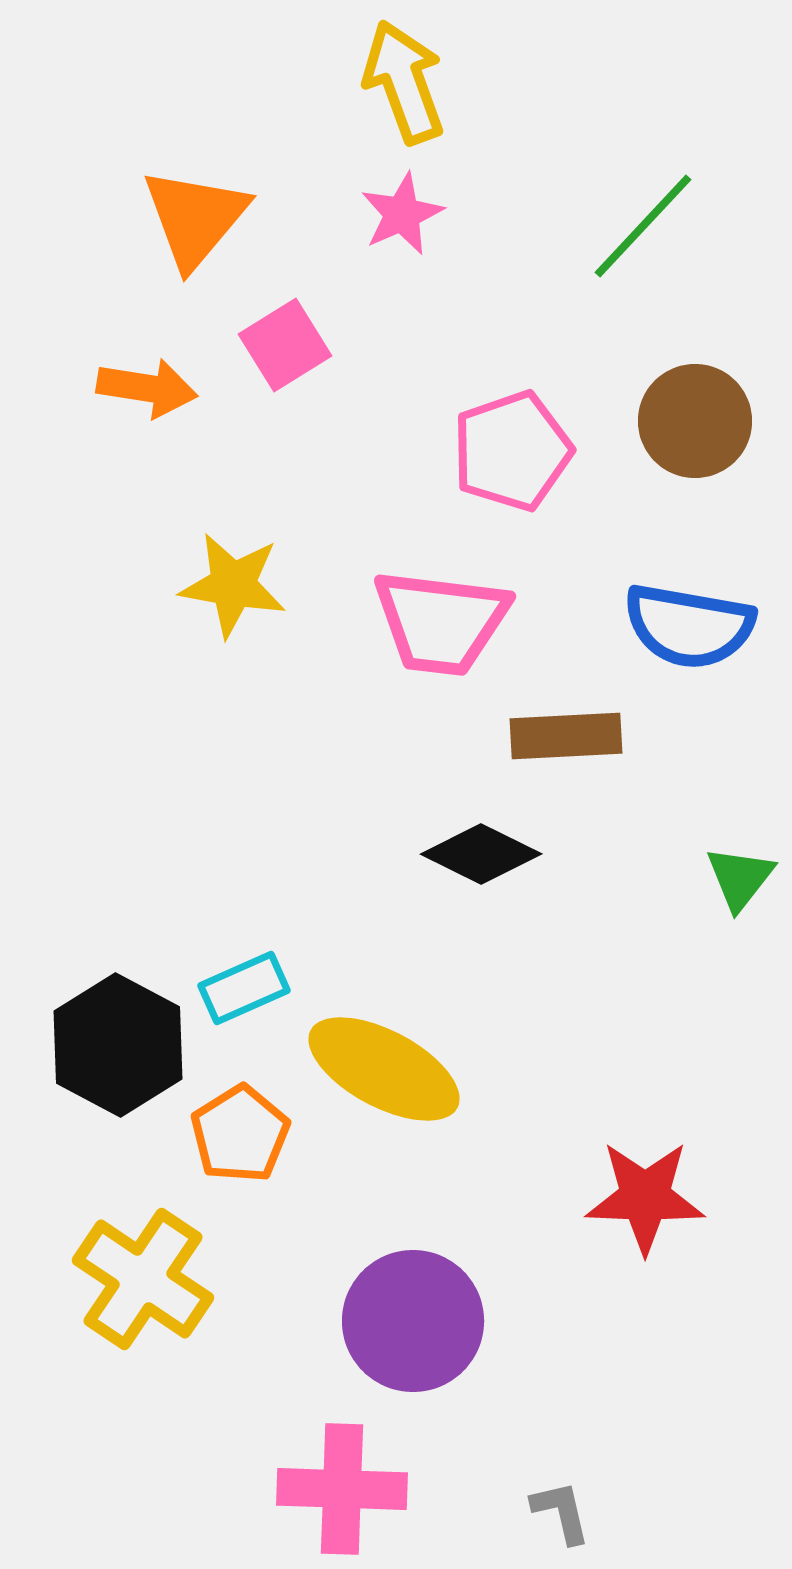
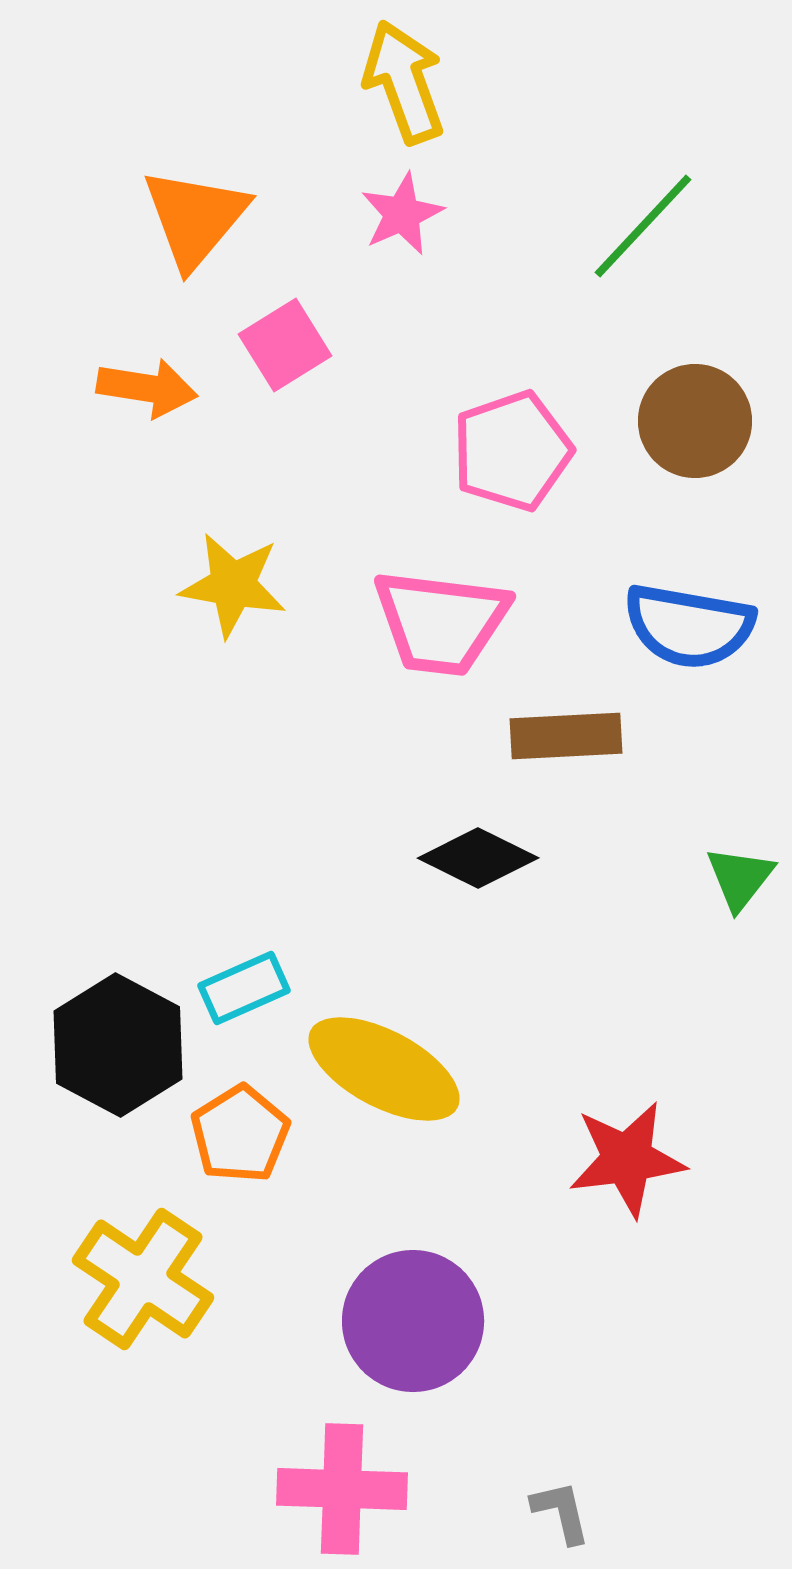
black diamond: moved 3 px left, 4 px down
red star: moved 18 px left, 38 px up; rotated 9 degrees counterclockwise
